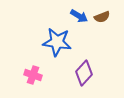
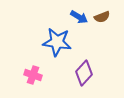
blue arrow: moved 1 px down
